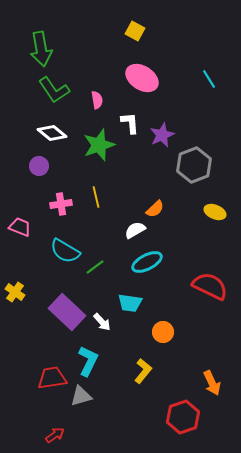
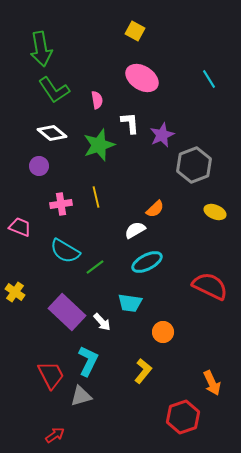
red trapezoid: moved 1 px left, 3 px up; rotated 72 degrees clockwise
